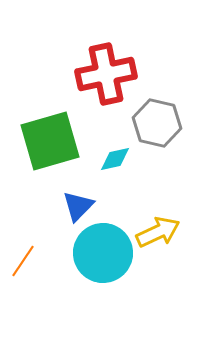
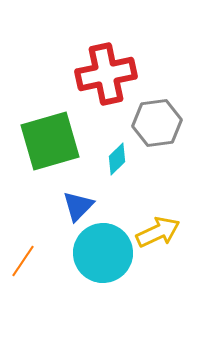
gray hexagon: rotated 21 degrees counterclockwise
cyan diamond: moved 2 px right; rotated 32 degrees counterclockwise
